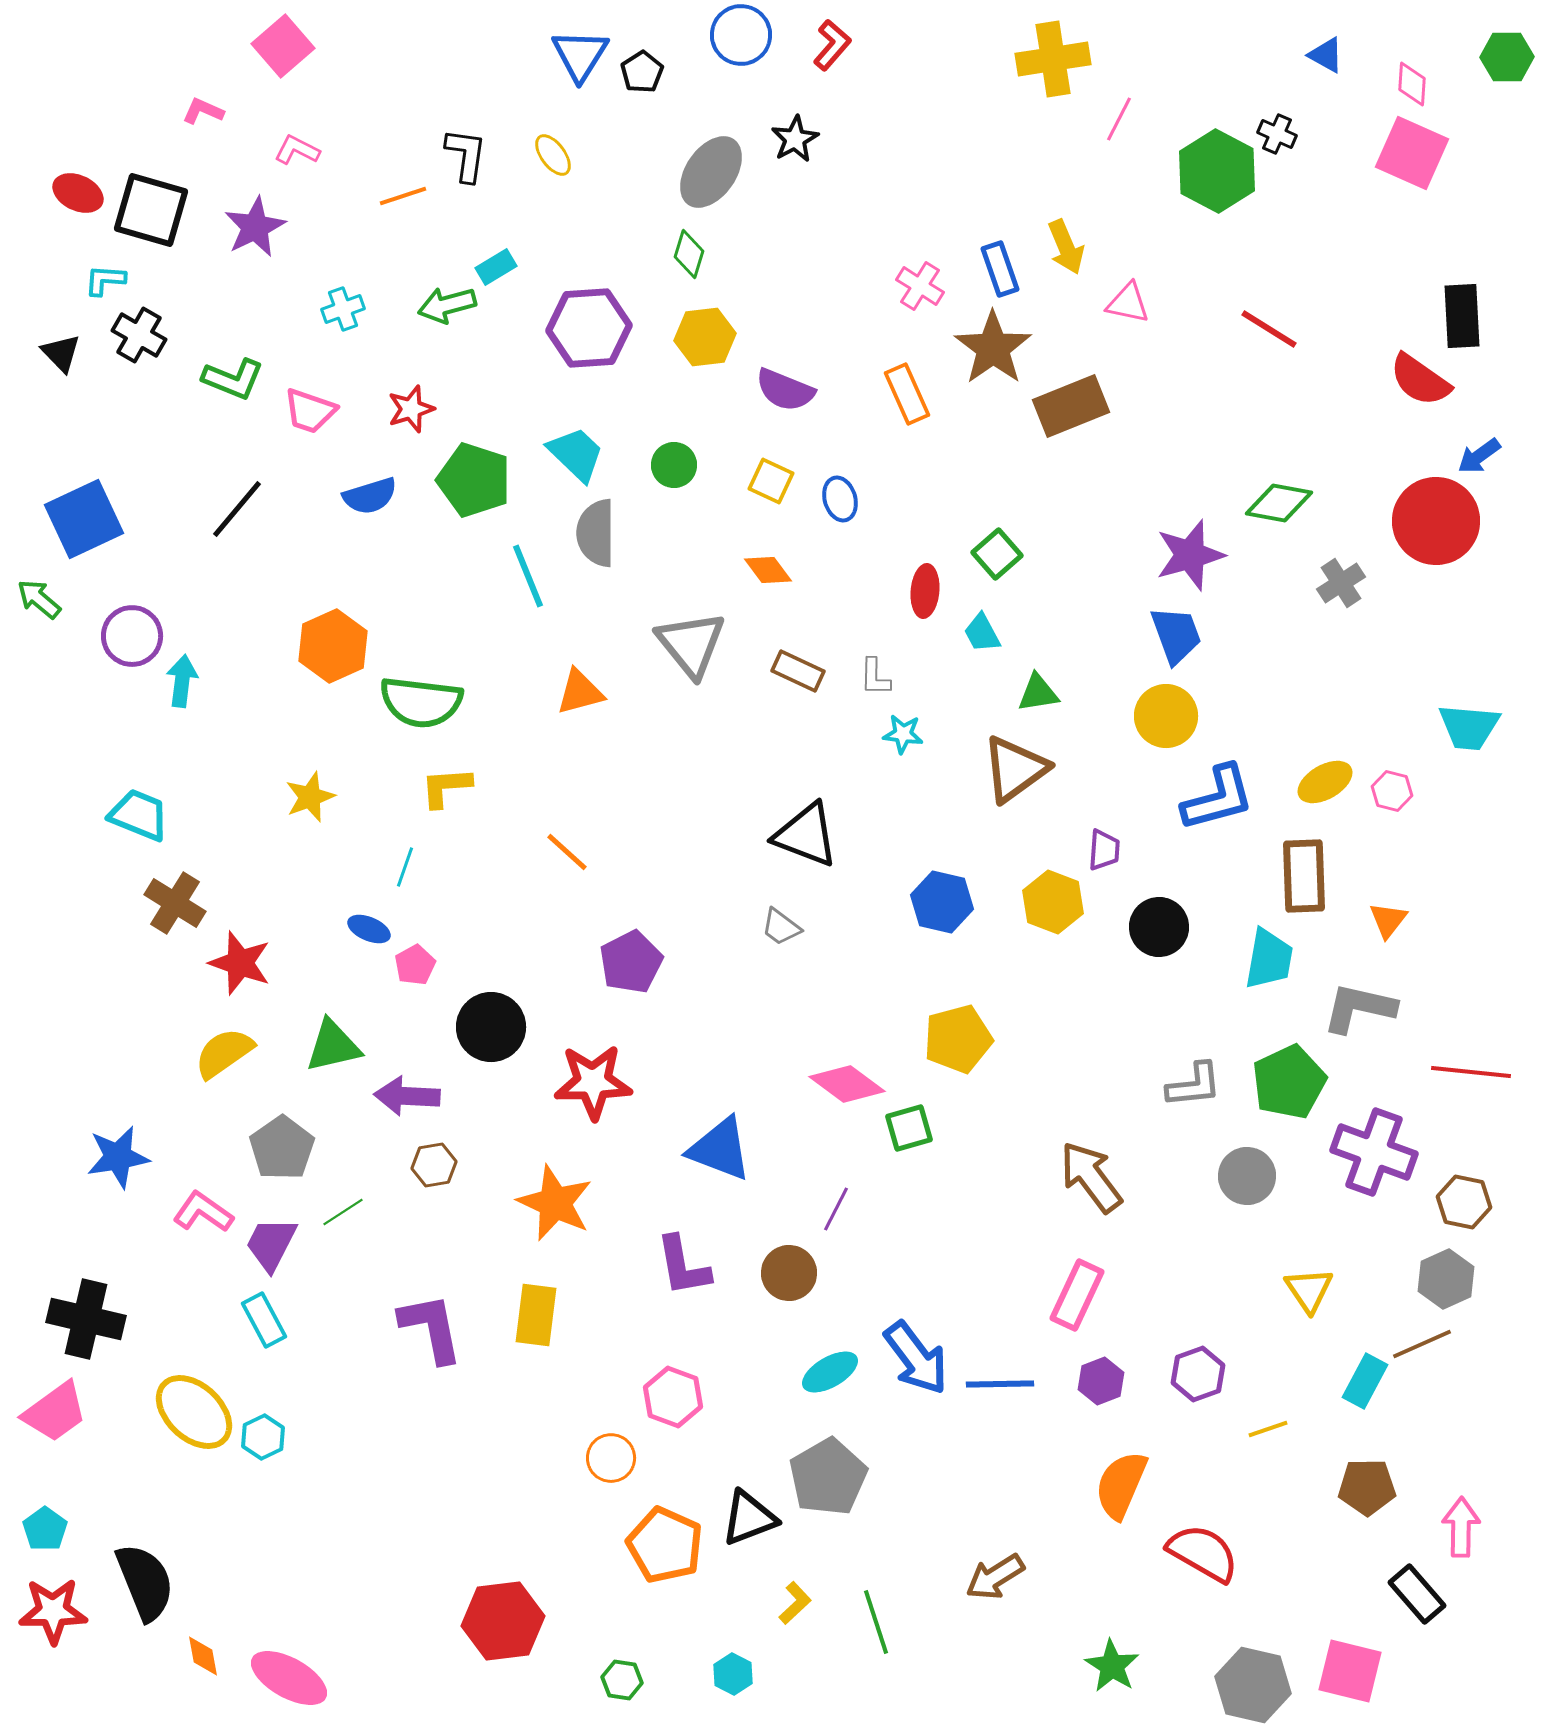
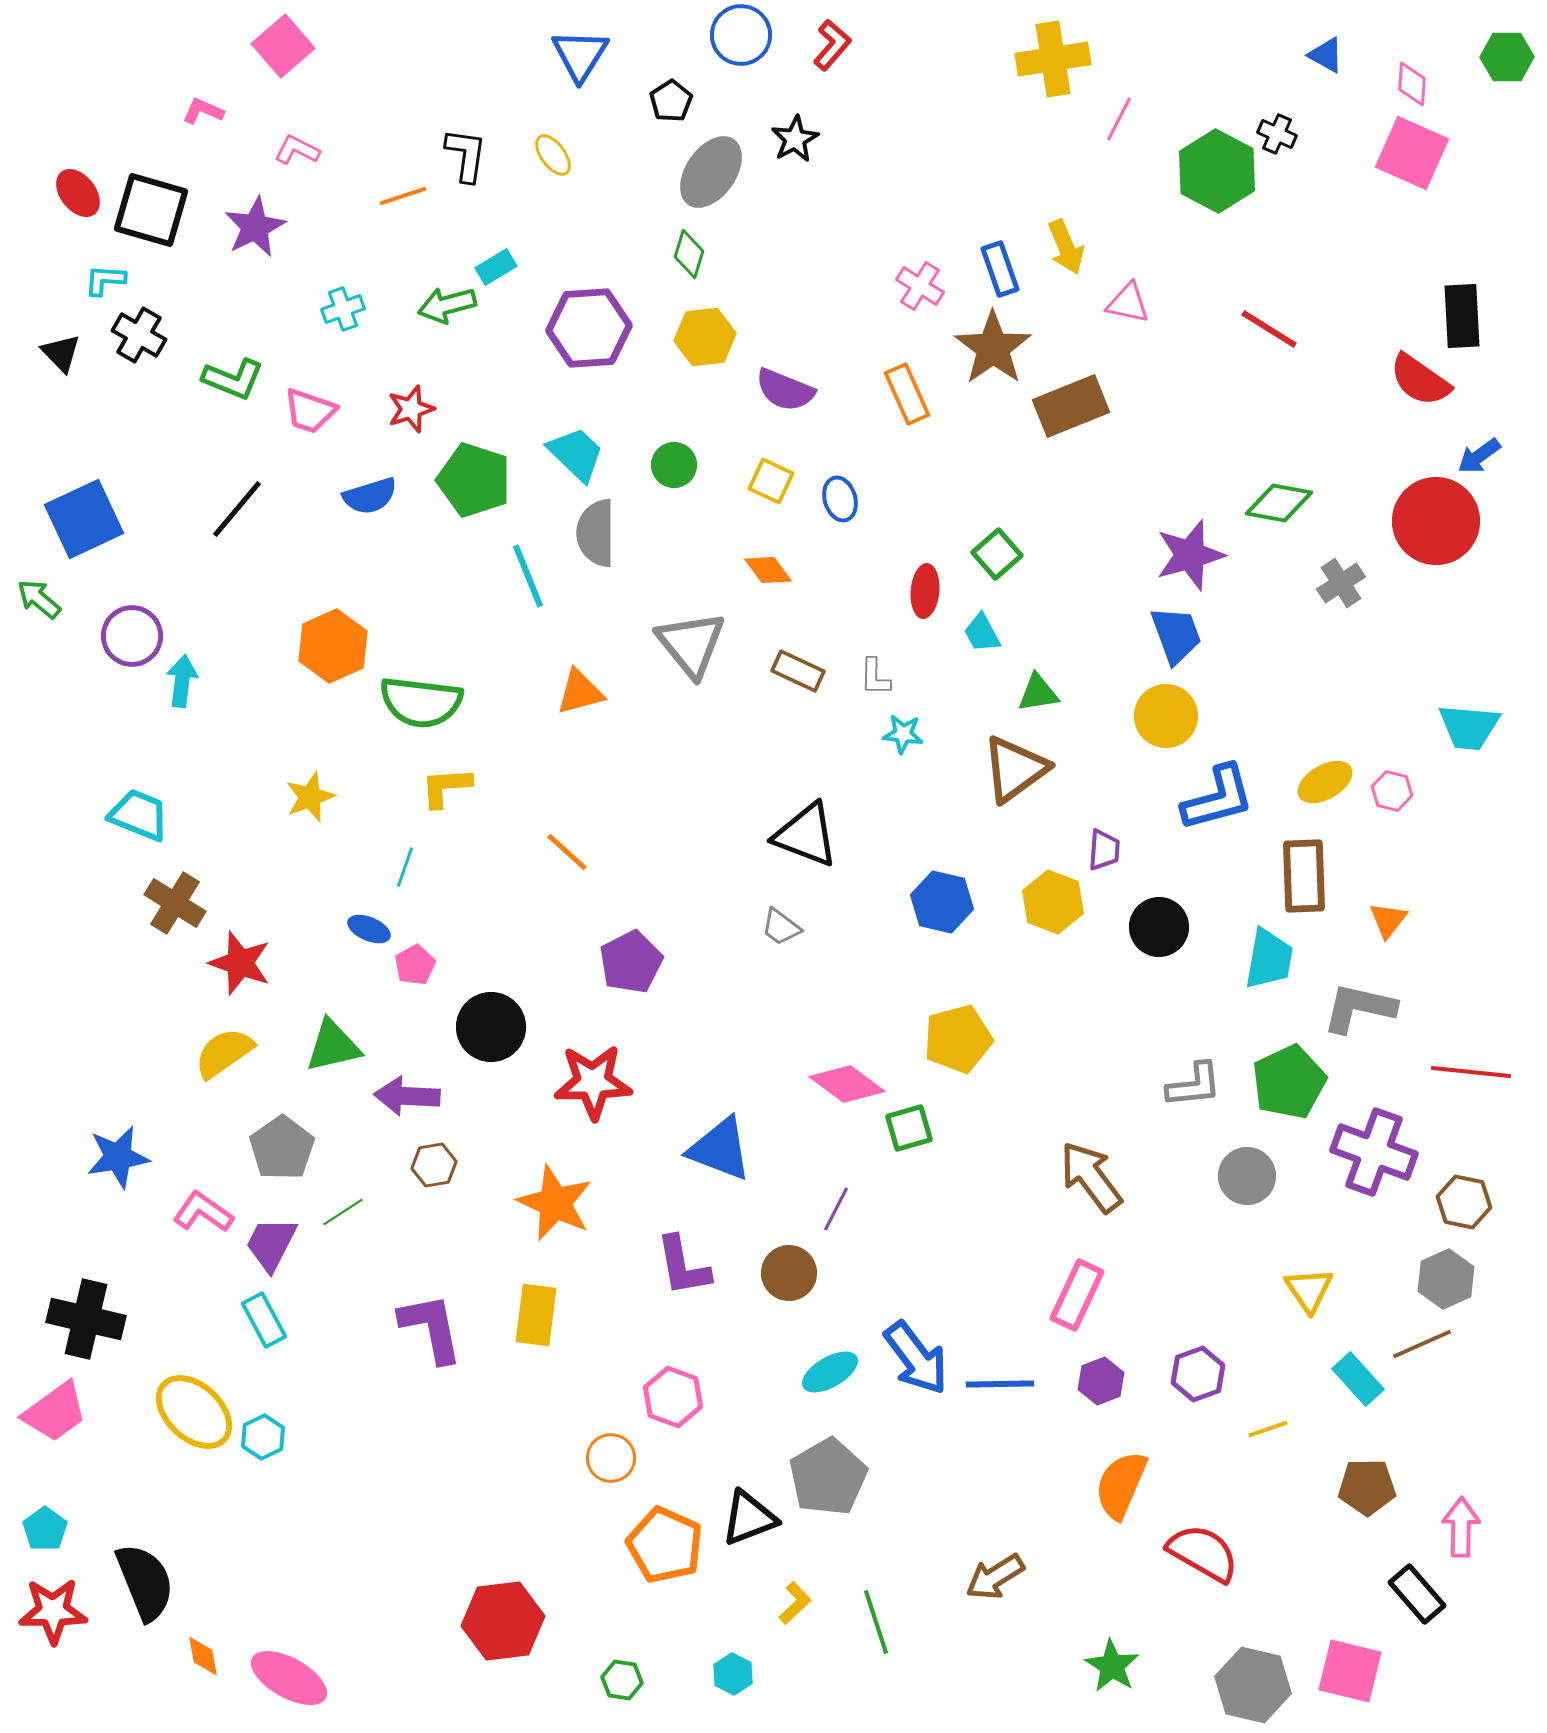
black pentagon at (642, 72): moved 29 px right, 29 px down
red ellipse at (78, 193): rotated 27 degrees clockwise
cyan rectangle at (1365, 1381): moved 7 px left, 2 px up; rotated 70 degrees counterclockwise
